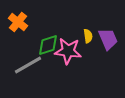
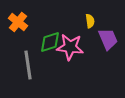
yellow semicircle: moved 2 px right, 15 px up
green diamond: moved 2 px right, 3 px up
pink star: moved 2 px right, 4 px up
gray line: rotated 68 degrees counterclockwise
